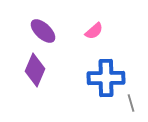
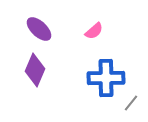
purple ellipse: moved 4 px left, 2 px up
gray line: rotated 54 degrees clockwise
